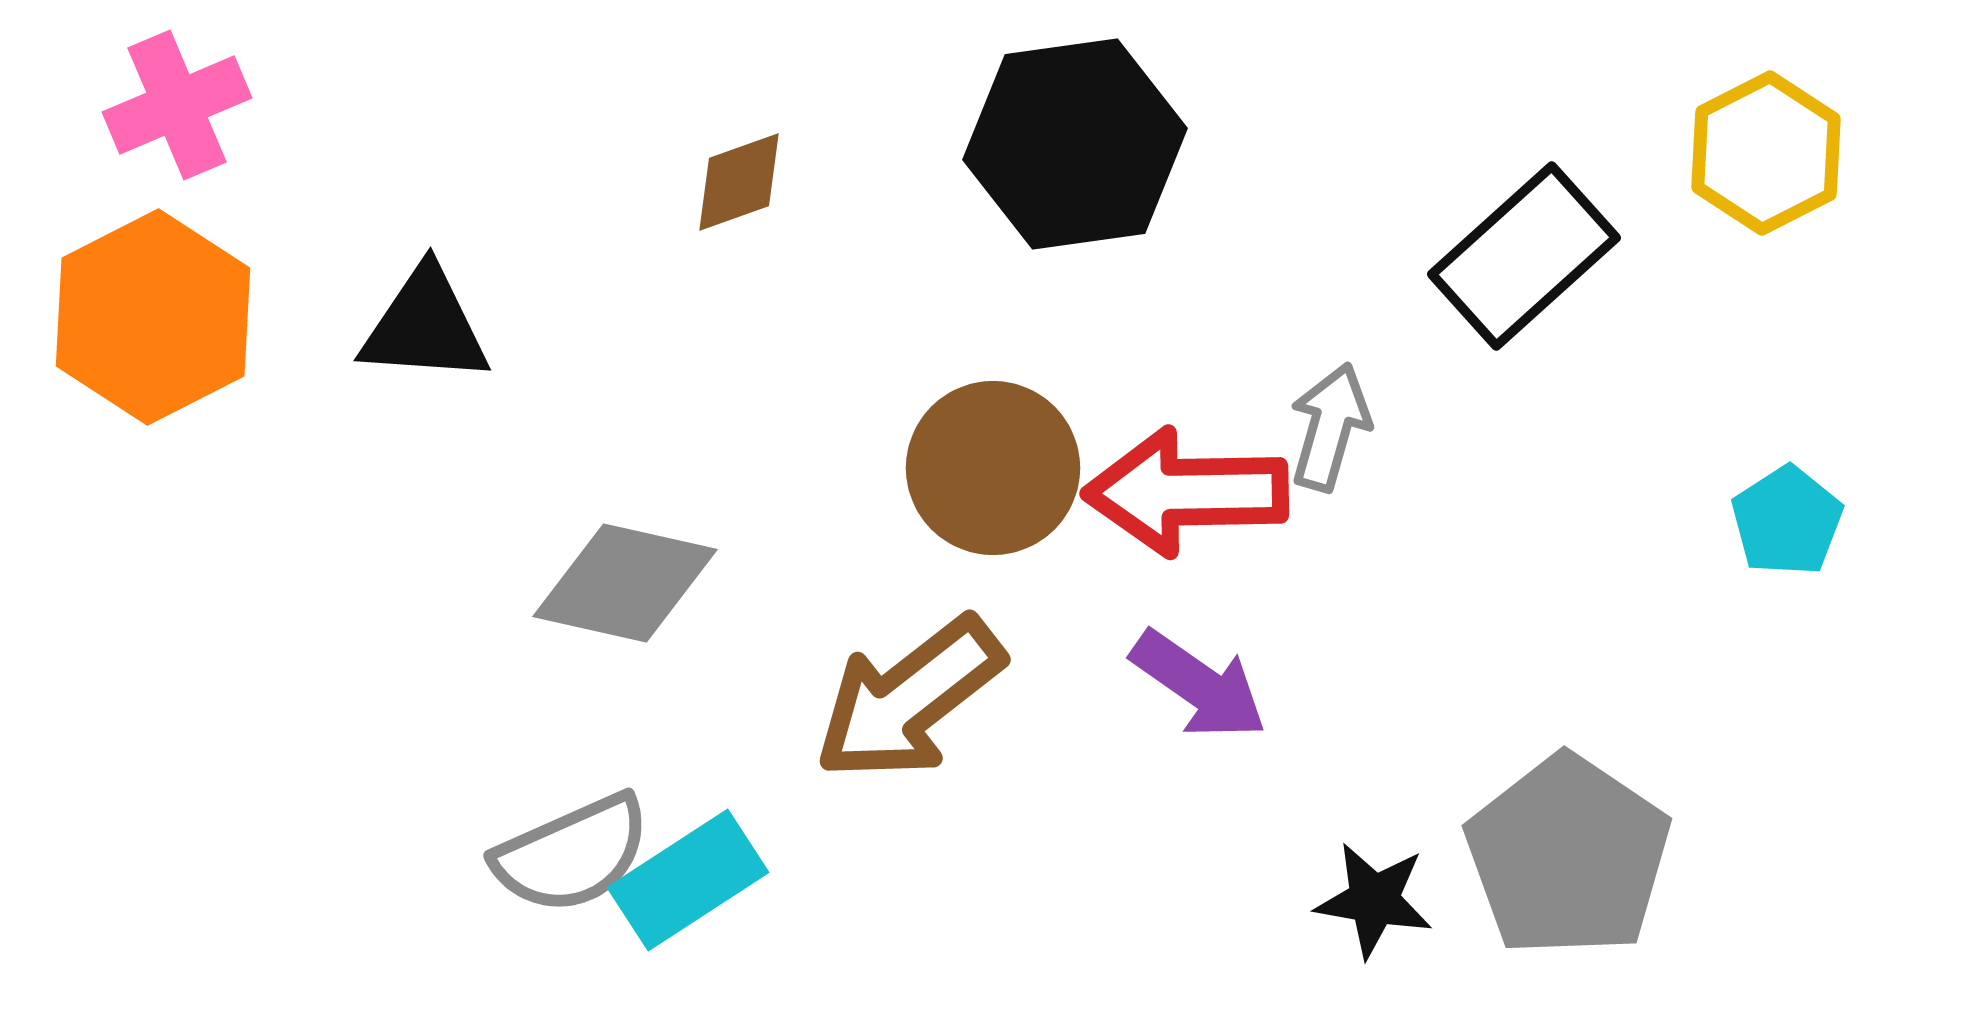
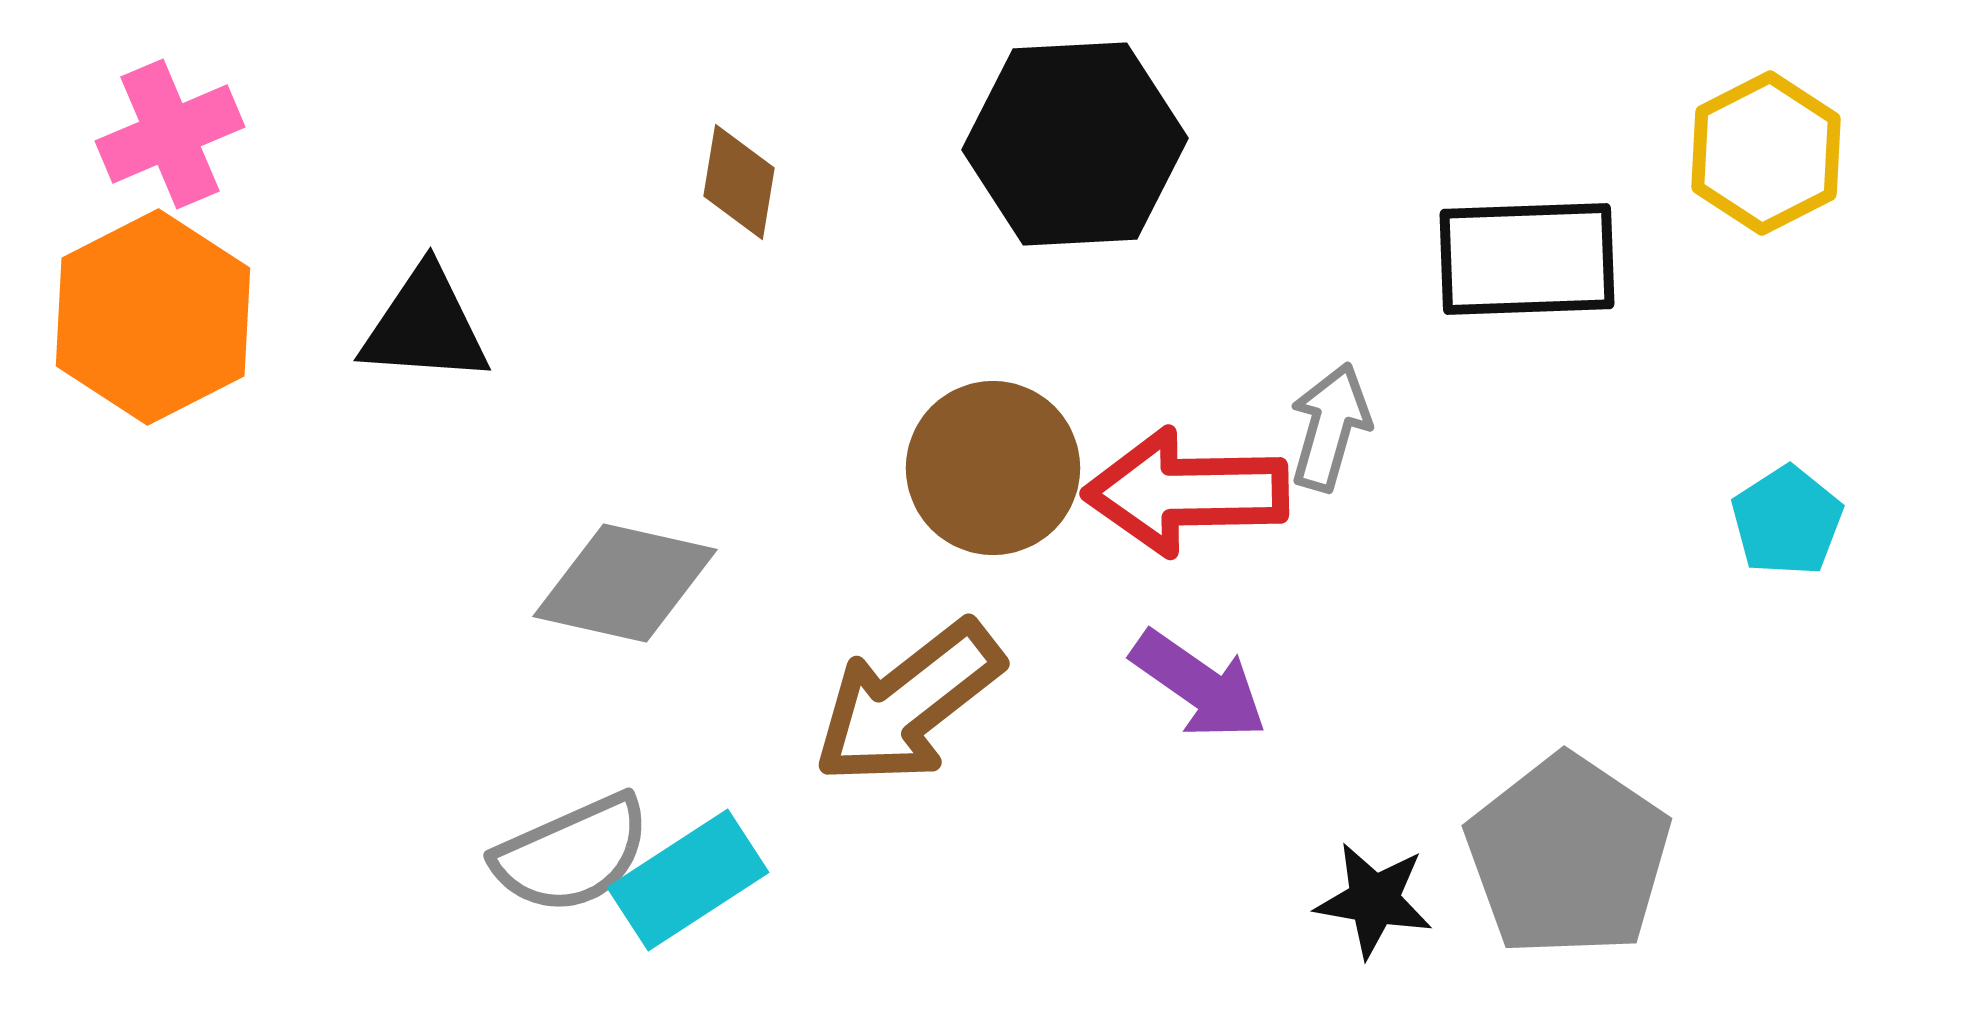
pink cross: moved 7 px left, 29 px down
black hexagon: rotated 5 degrees clockwise
brown diamond: rotated 61 degrees counterclockwise
black rectangle: moved 3 px right, 3 px down; rotated 40 degrees clockwise
brown arrow: moved 1 px left, 4 px down
